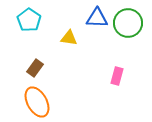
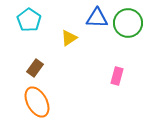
yellow triangle: rotated 42 degrees counterclockwise
